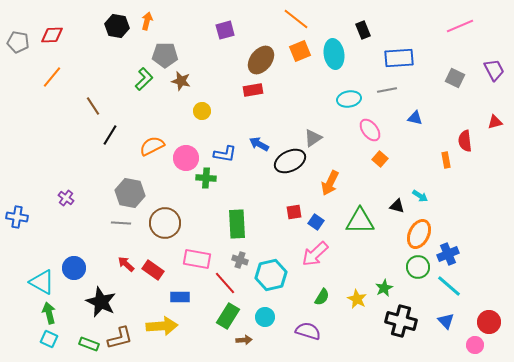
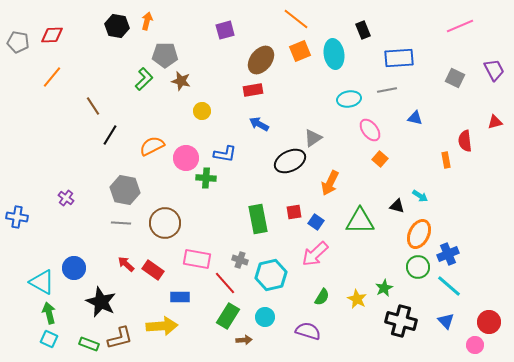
blue arrow at (259, 144): moved 20 px up
gray hexagon at (130, 193): moved 5 px left, 3 px up
green rectangle at (237, 224): moved 21 px right, 5 px up; rotated 8 degrees counterclockwise
